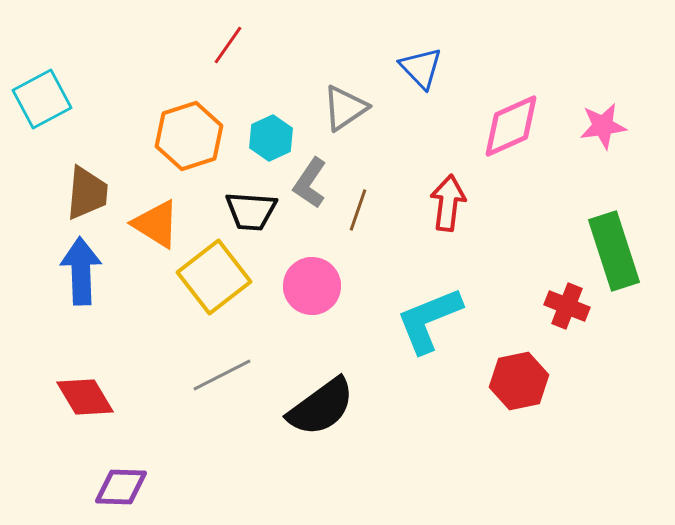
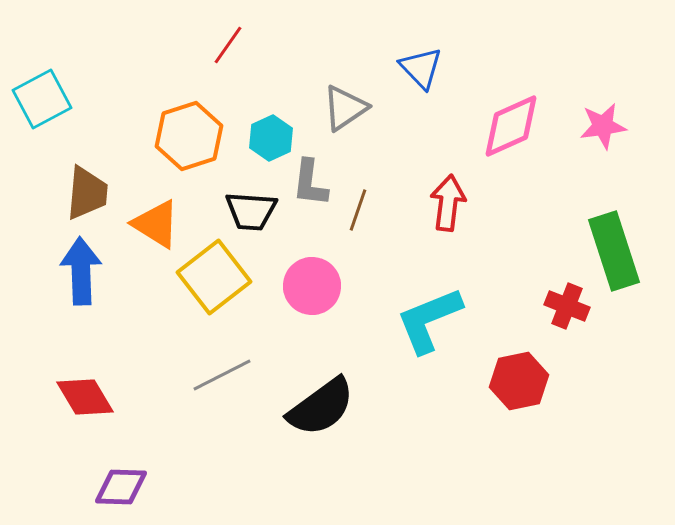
gray L-shape: rotated 27 degrees counterclockwise
